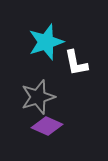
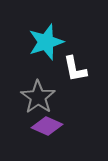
white L-shape: moved 1 px left, 6 px down
gray star: rotated 20 degrees counterclockwise
